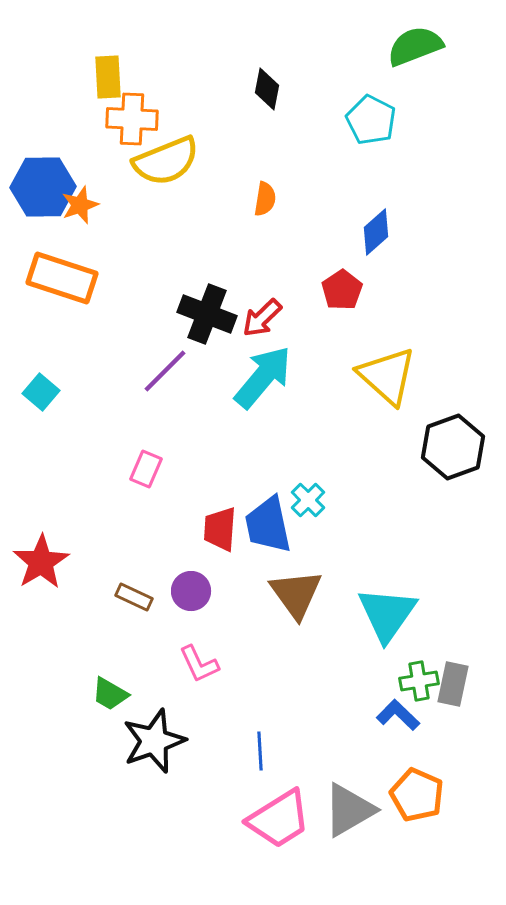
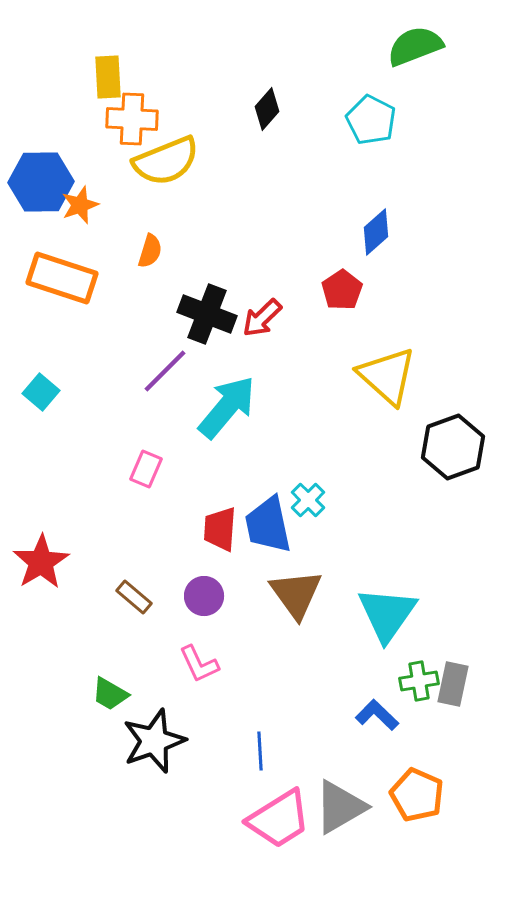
black diamond: moved 20 px down; rotated 30 degrees clockwise
blue hexagon: moved 2 px left, 5 px up
orange semicircle: moved 115 px left, 52 px down; rotated 8 degrees clockwise
cyan arrow: moved 36 px left, 30 px down
purple circle: moved 13 px right, 5 px down
brown rectangle: rotated 15 degrees clockwise
blue L-shape: moved 21 px left
gray triangle: moved 9 px left, 3 px up
